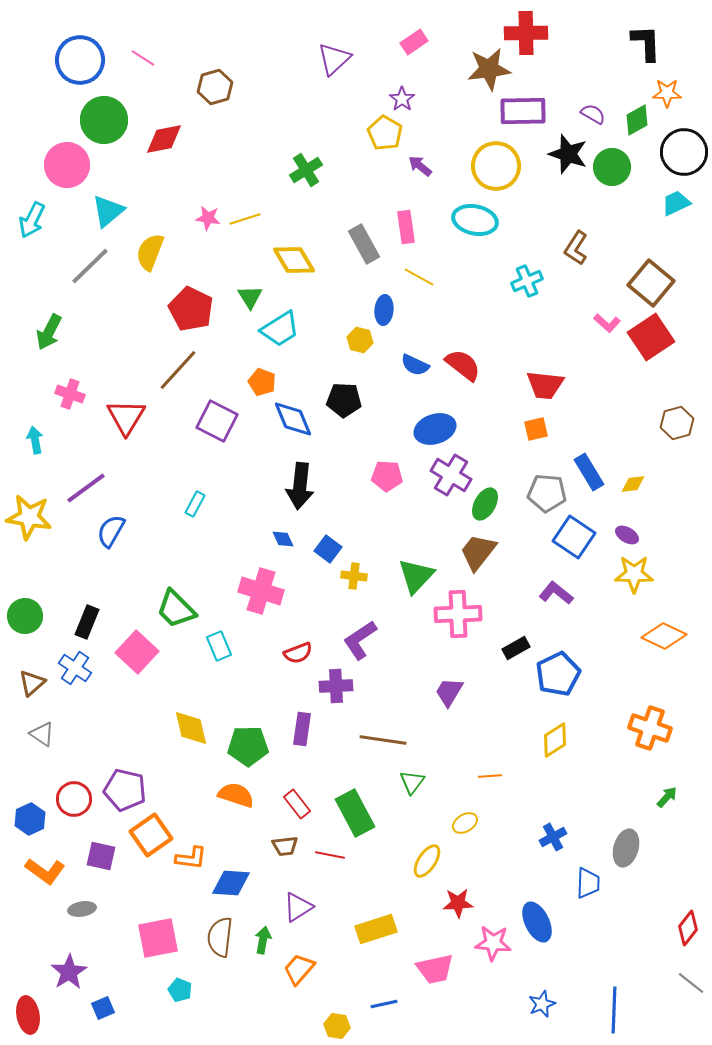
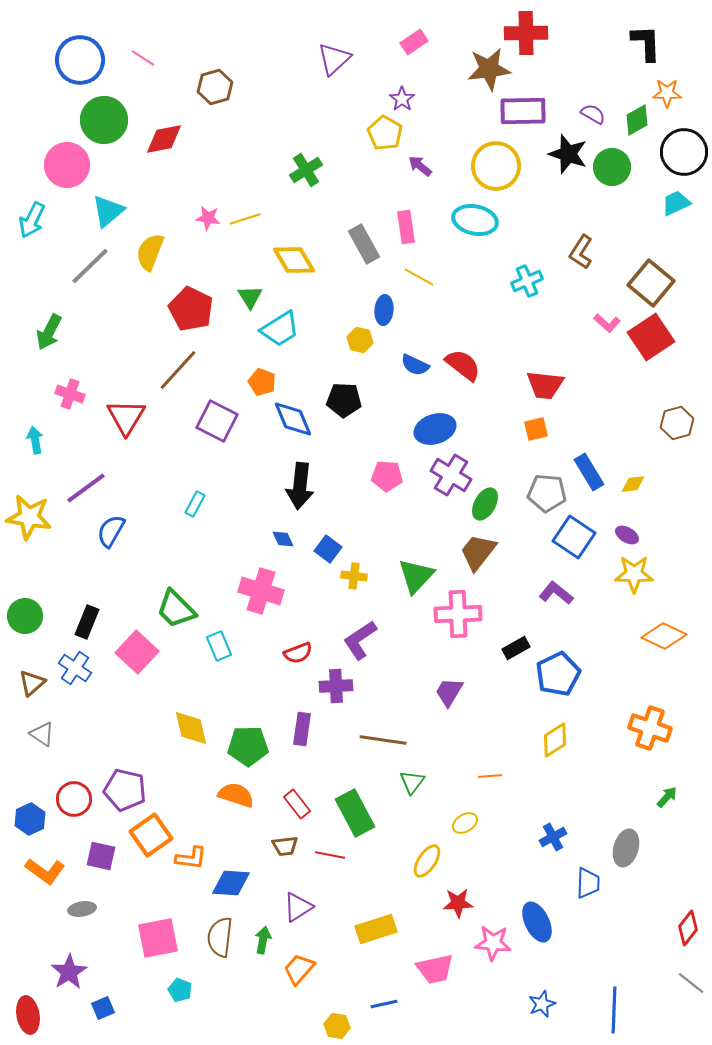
brown L-shape at (576, 248): moved 5 px right, 4 px down
